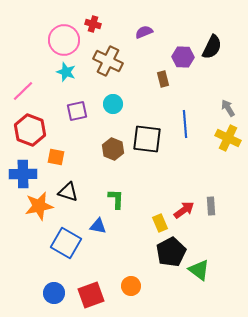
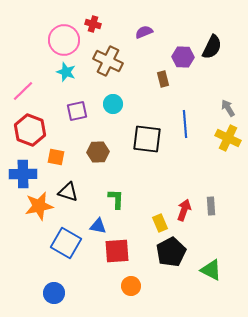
brown hexagon: moved 15 px left, 3 px down; rotated 25 degrees counterclockwise
red arrow: rotated 35 degrees counterclockwise
green triangle: moved 12 px right; rotated 10 degrees counterclockwise
red square: moved 26 px right, 44 px up; rotated 16 degrees clockwise
